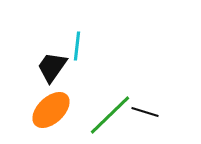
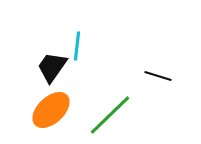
black line: moved 13 px right, 36 px up
